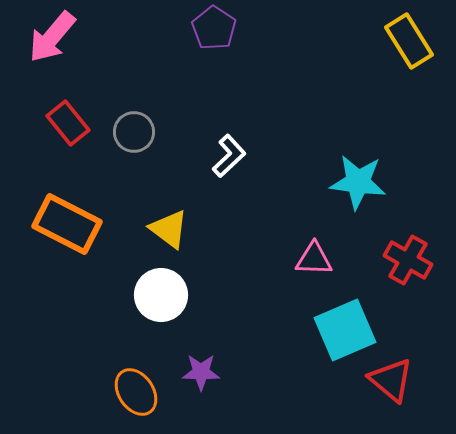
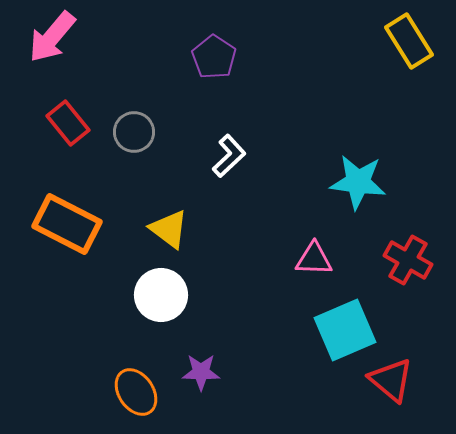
purple pentagon: moved 29 px down
